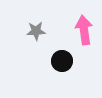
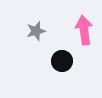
gray star: rotated 12 degrees counterclockwise
